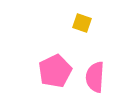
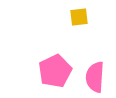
yellow square: moved 3 px left, 6 px up; rotated 24 degrees counterclockwise
